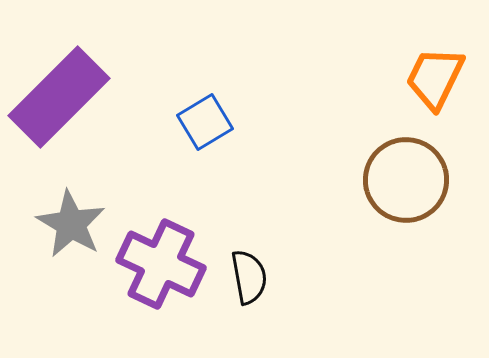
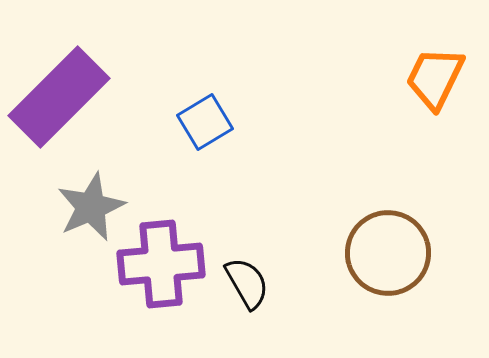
brown circle: moved 18 px left, 73 px down
gray star: moved 20 px right, 17 px up; rotated 18 degrees clockwise
purple cross: rotated 30 degrees counterclockwise
black semicircle: moved 2 px left, 6 px down; rotated 20 degrees counterclockwise
